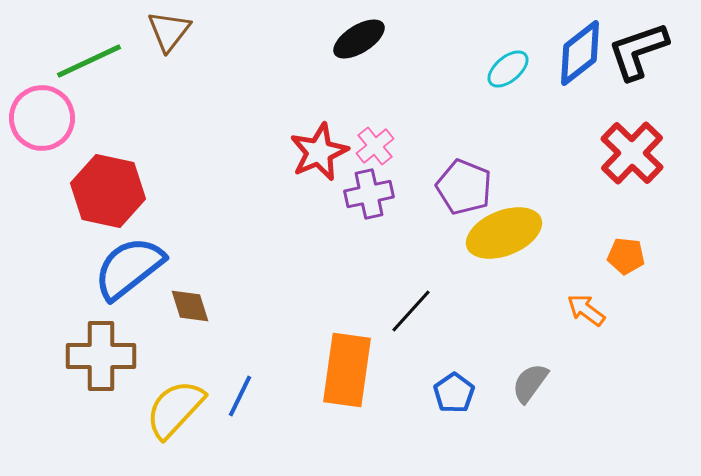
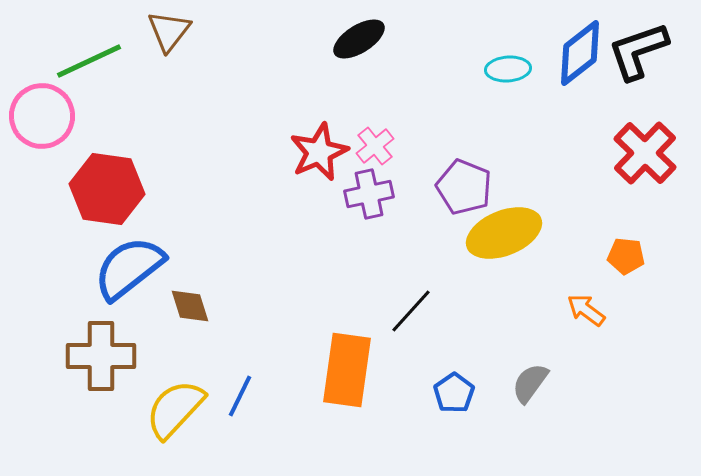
cyan ellipse: rotated 36 degrees clockwise
pink circle: moved 2 px up
red cross: moved 13 px right
red hexagon: moved 1 px left, 2 px up; rotated 4 degrees counterclockwise
